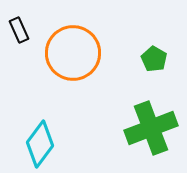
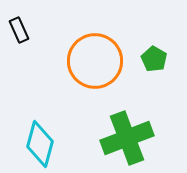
orange circle: moved 22 px right, 8 px down
green cross: moved 24 px left, 10 px down
cyan diamond: rotated 21 degrees counterclockwise
